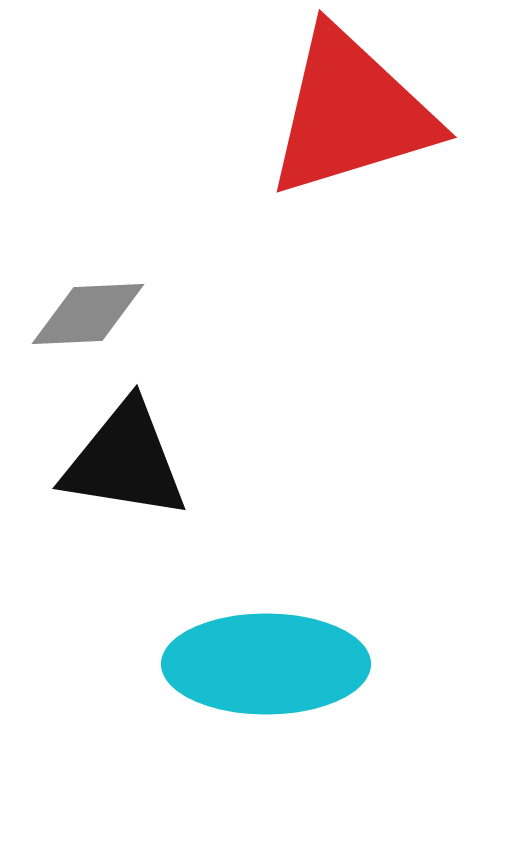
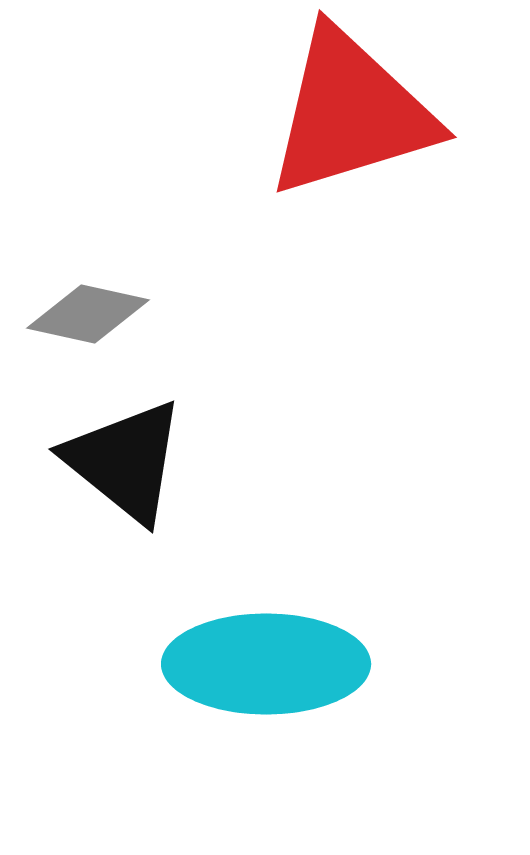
gray diamond: rotated 15 degrees clockwise
black triangle: rotated 30 degrees clockwise
